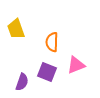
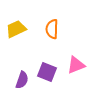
yellow trapezoid: rotated 85 degrees clockwise
orange semicircle: moved 13 px up
purple semicircle: moved 2 px up
